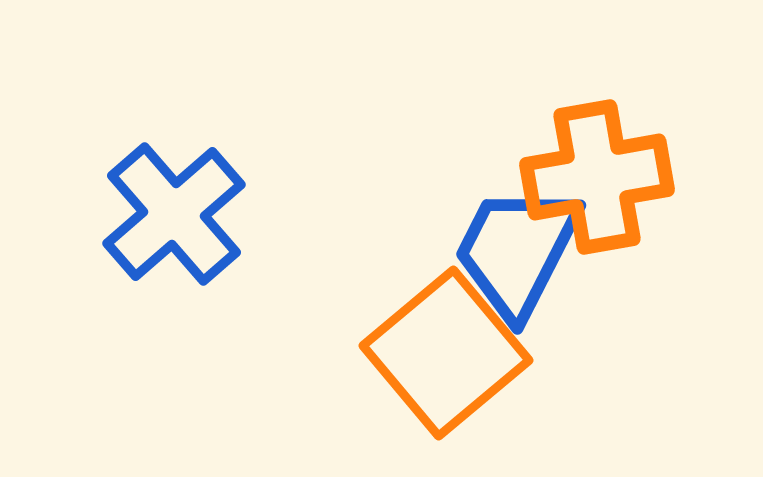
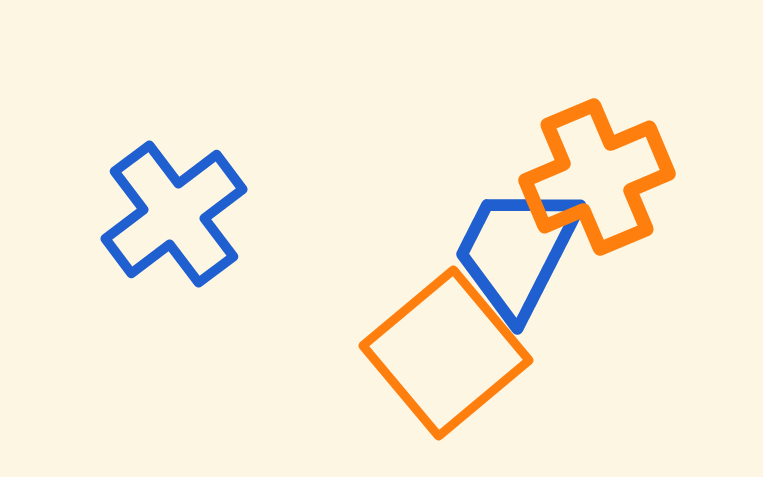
orange cross: rotated 13 degrees counterclockwise
blue cross: rotated 4 degrees clockwise
